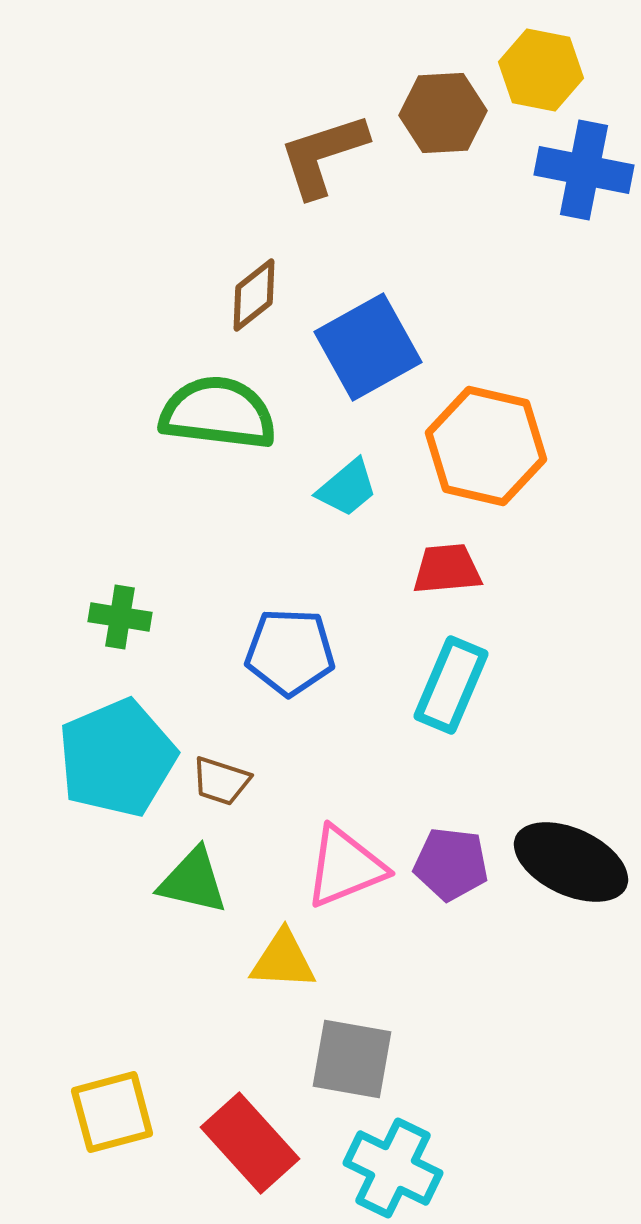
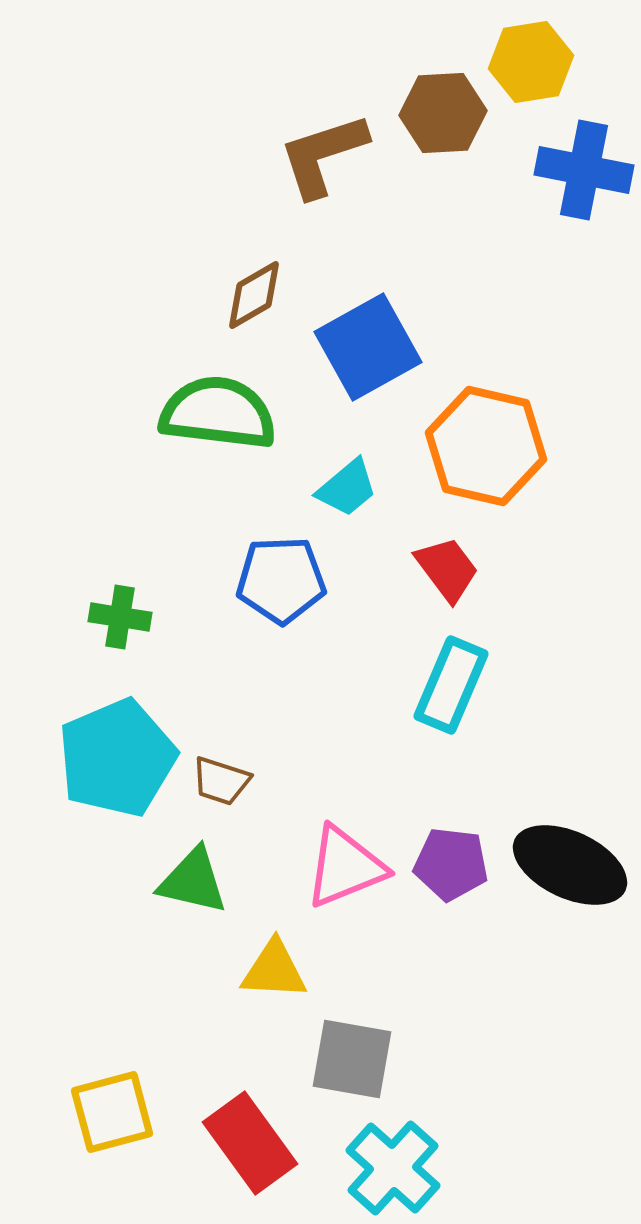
yellow hexagon: moved 10 px left, 8 px up; rotated 20 degrees counterclockwise
brown diamond: rotated 8 degrees clockwise
red trapezoid: rotated 58 degrees clockwise
blue pentagon: moved 9 px left, 72 px up; rotated 4 degrees counterclockwise
black ellipse: moved 1 px left, 3 px down
yellow triangle: moved 9 px left, 10 px down
red rectangle: rotated 6 degrees clockwise
cyan cross: rotated 16 degrees clockwise
